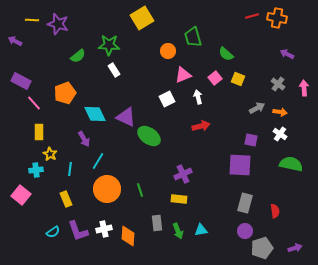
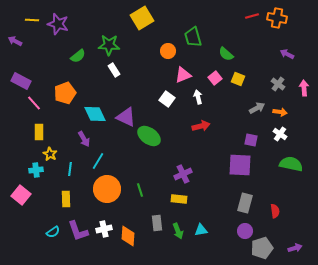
white square at (167, 99): rotated 28 degrees counterclockwise
yellow rectangle at (66, 199): rotated 21 degrees clockwise
